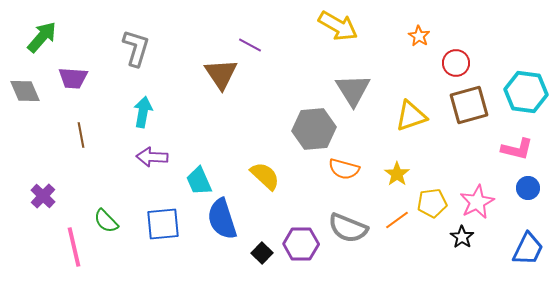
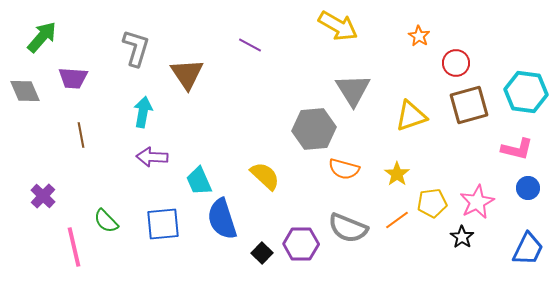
brown triangle: moved 34 px left
